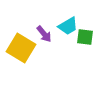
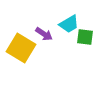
cyan trapezoid: moved 1 px right, 2 px up
purple arrow: rotated 18 degrees counterclockwise
